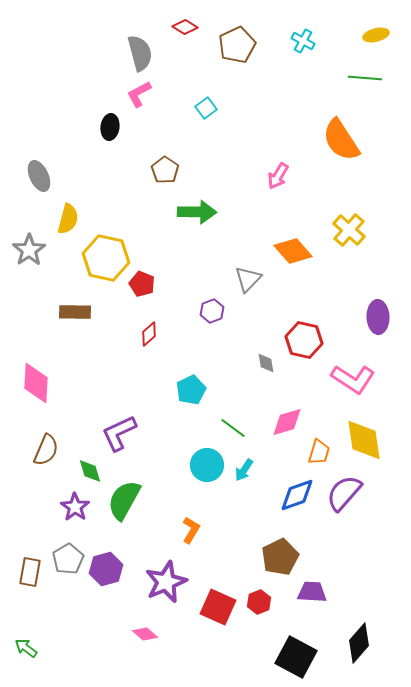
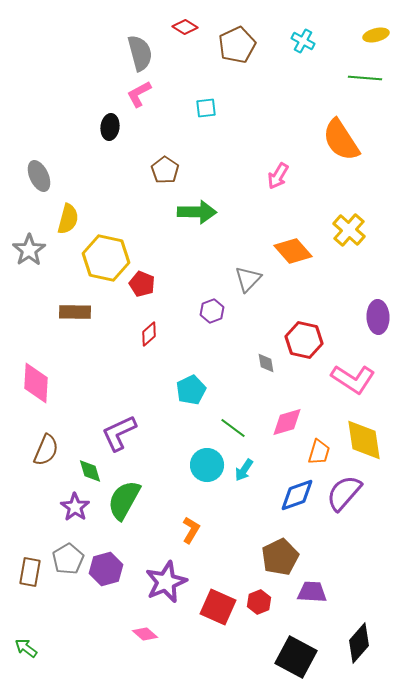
cyan square at (206, 108): rotated 30 degrees clockwise
